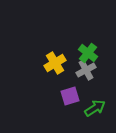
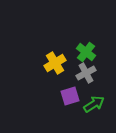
green cross: moved 2 px left, 1 px up
gray cross: moved 3 px down
green arrow: moved 1 px left, 4 px up
